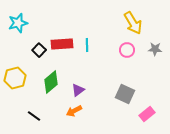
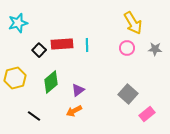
pink circle: moved 2 px up
gray square: moved 3 px right; rotated 18 degrees clockwise
